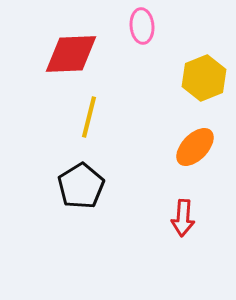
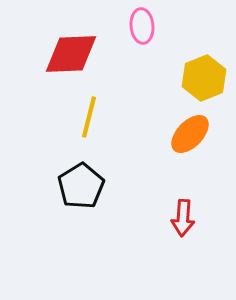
orange ellipse: moved 5 px left, 13 px up
